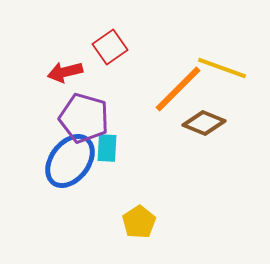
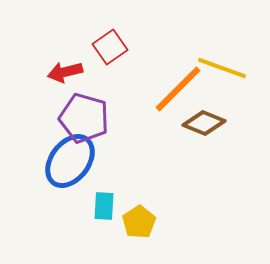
cyan rectangle: moved 3 px left, 58 px down
